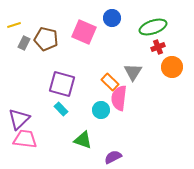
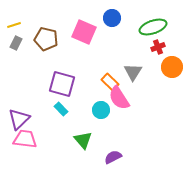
gray rectangle: moved 8 px left
pink semicircle: rotated 40 degrees counterclockwise
green triangle: rotated 30 degrees clockwise
